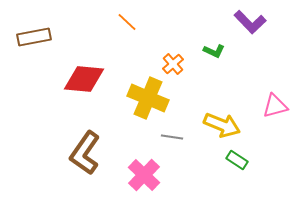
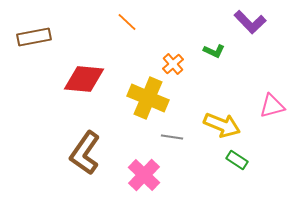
pink triangle: moved 3 px left
